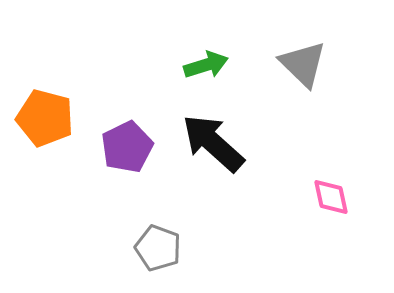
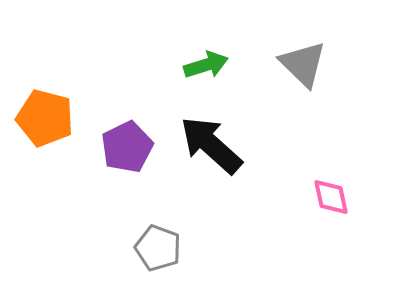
black arrow: moved 2 px left, 2 px down
